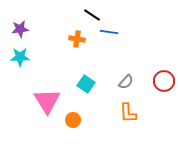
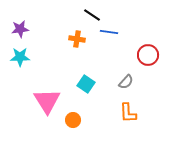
red circle: moved 16 px left, 26 px up
